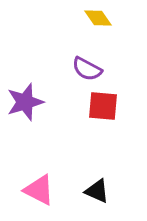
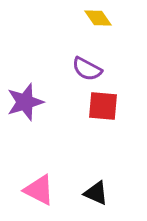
black triangle: moved 1 px left, 2 px down
